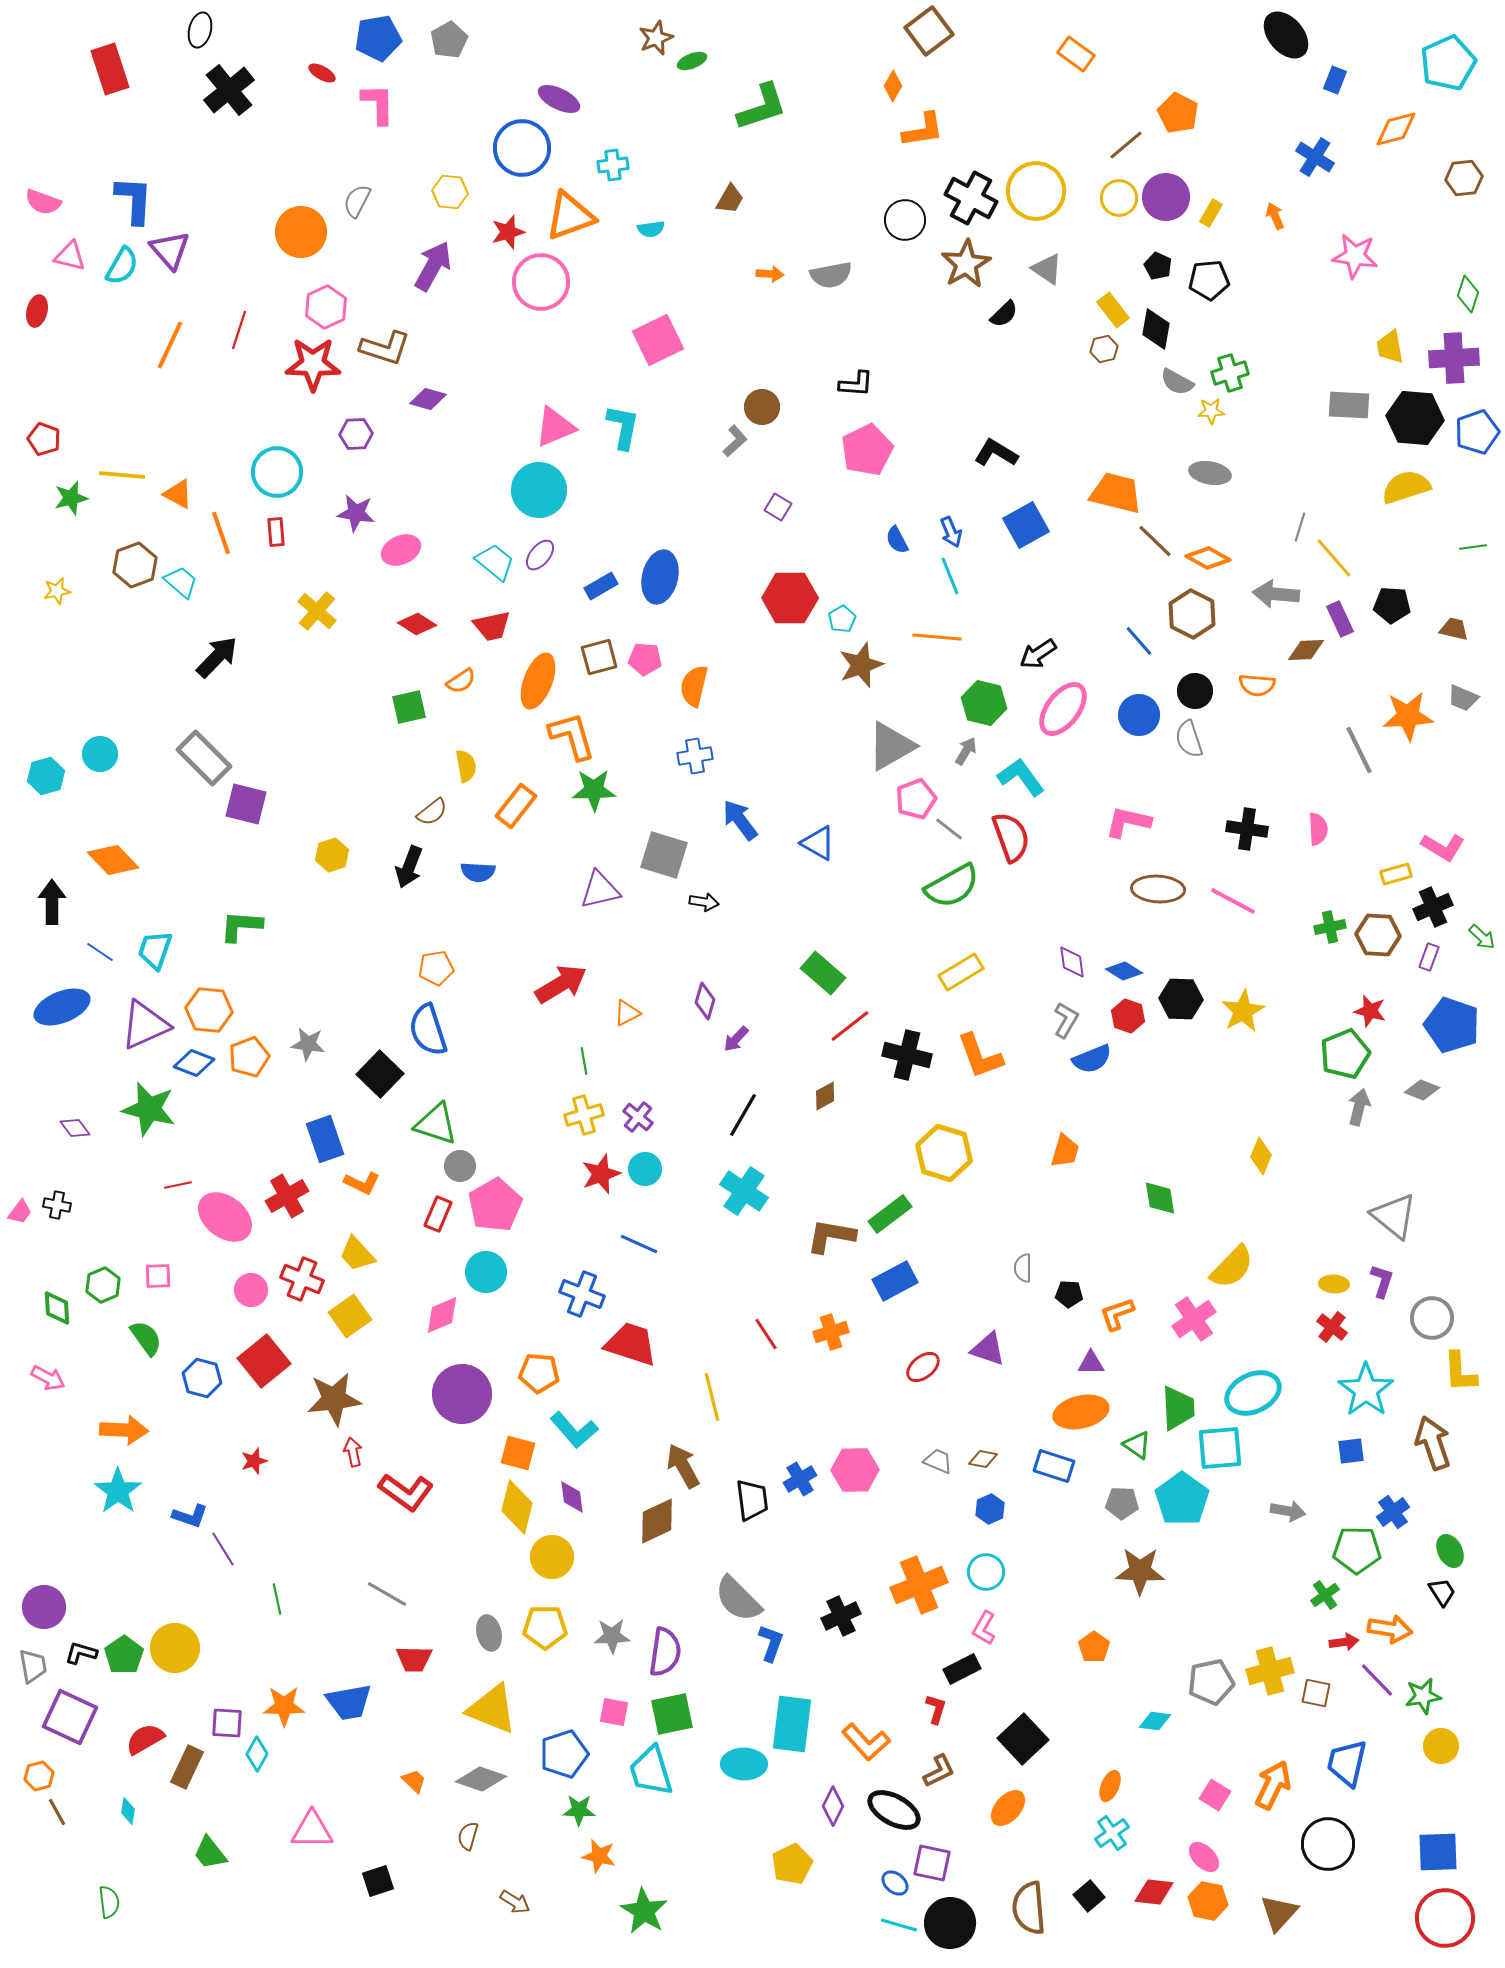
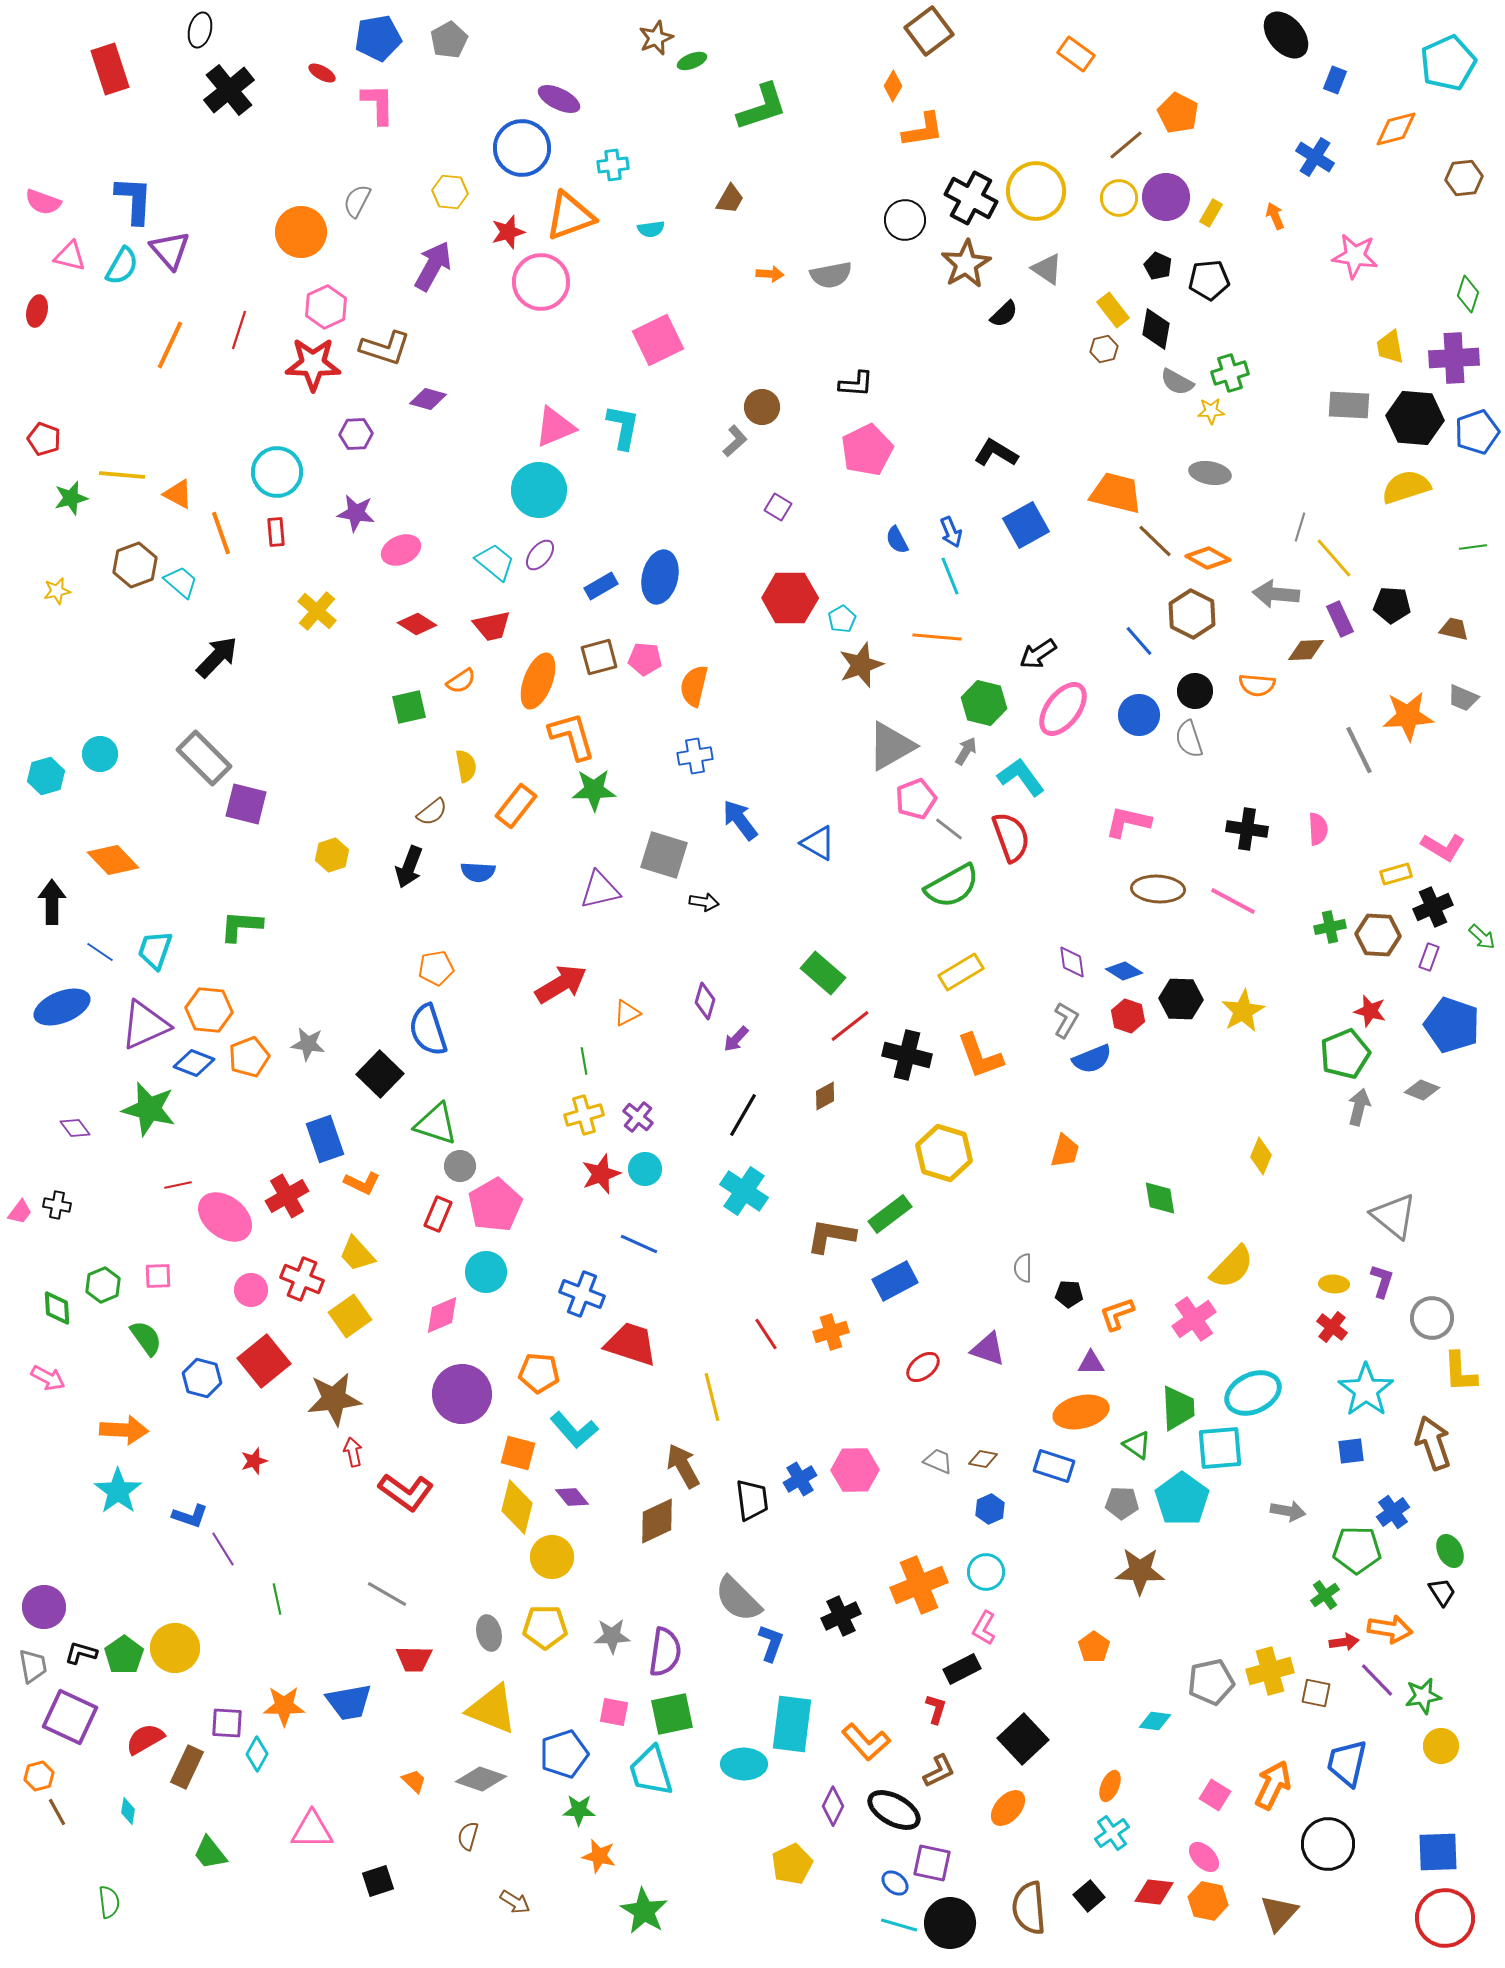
purple diamond at (572, 1497): rotated 32 degrees counterclockwise
